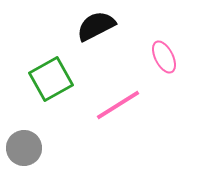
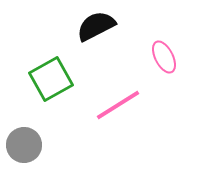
gray circle: moved 3 px up
